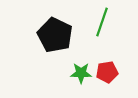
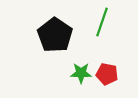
black pentagon: rotated 8 degrees clockwise
red pentagon: moved 2 px down; rotated 20 degrees clockwise
